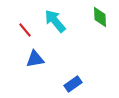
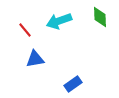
cyan arrow: moved 4 px right; rotated 70 degrees counterclockwise
